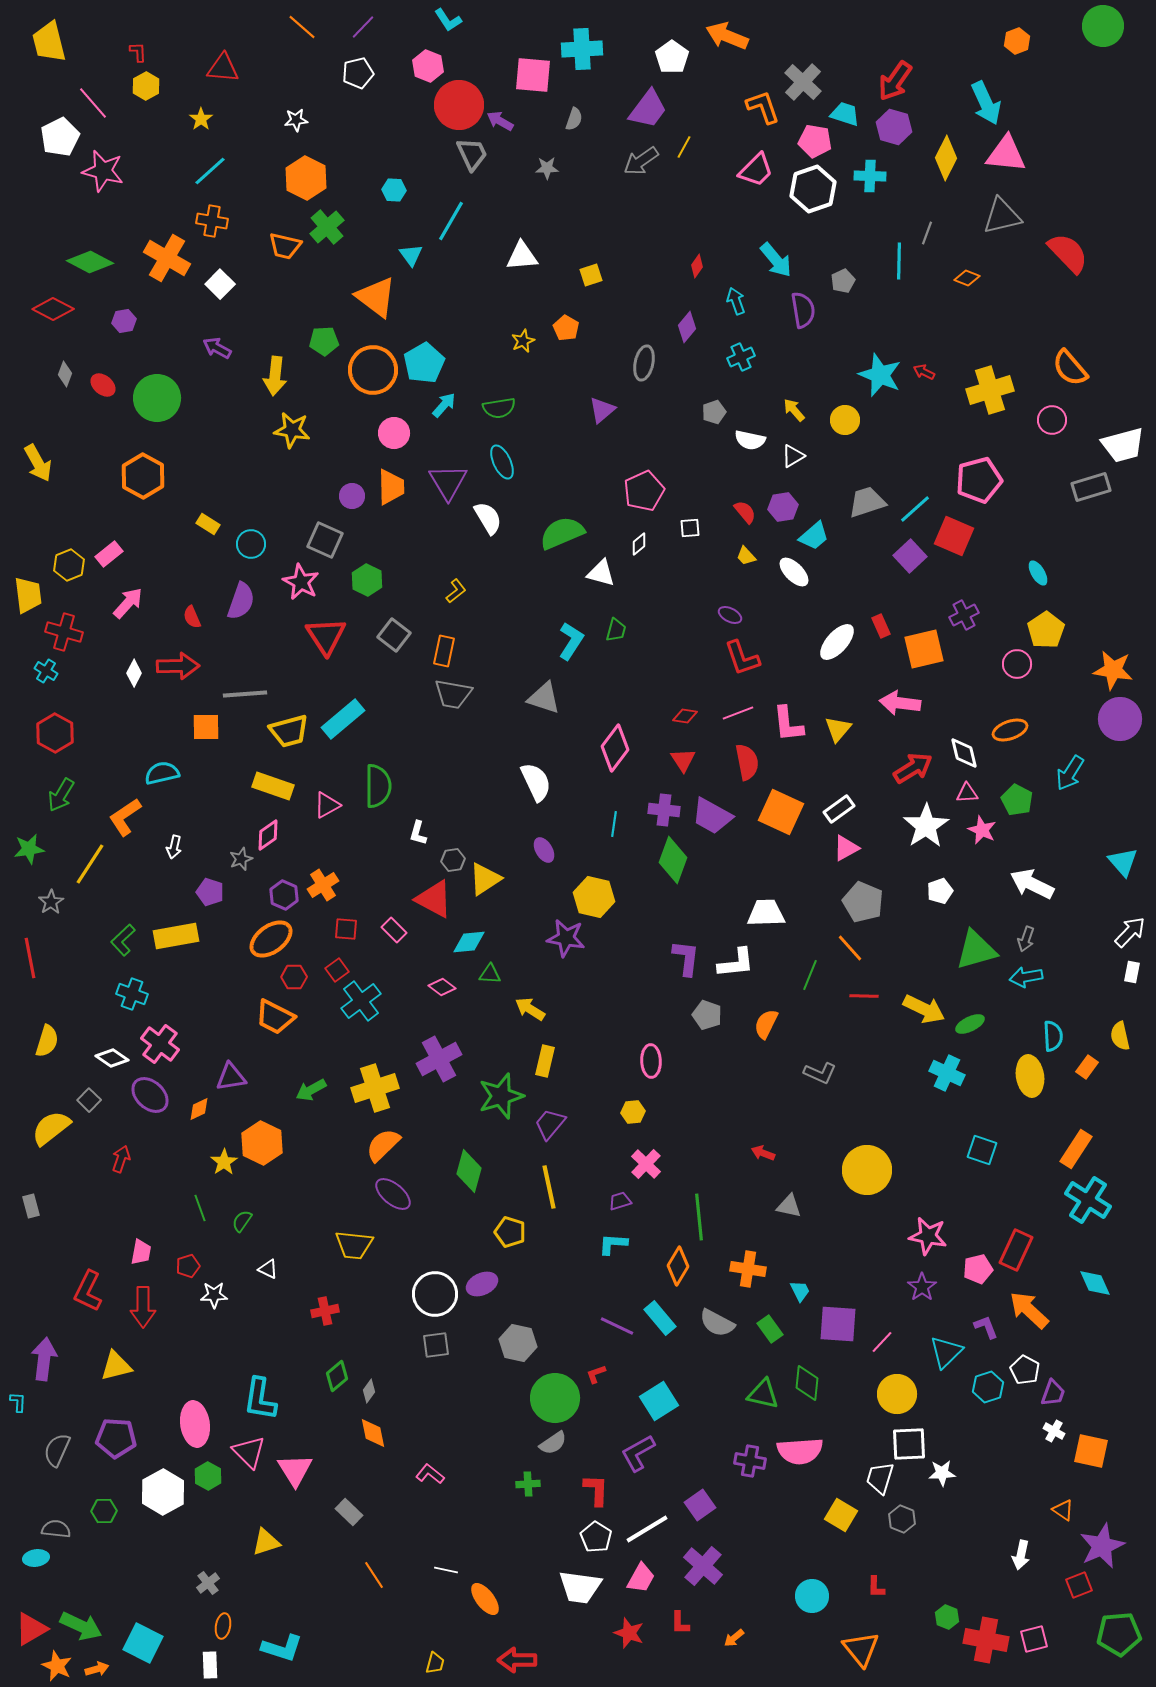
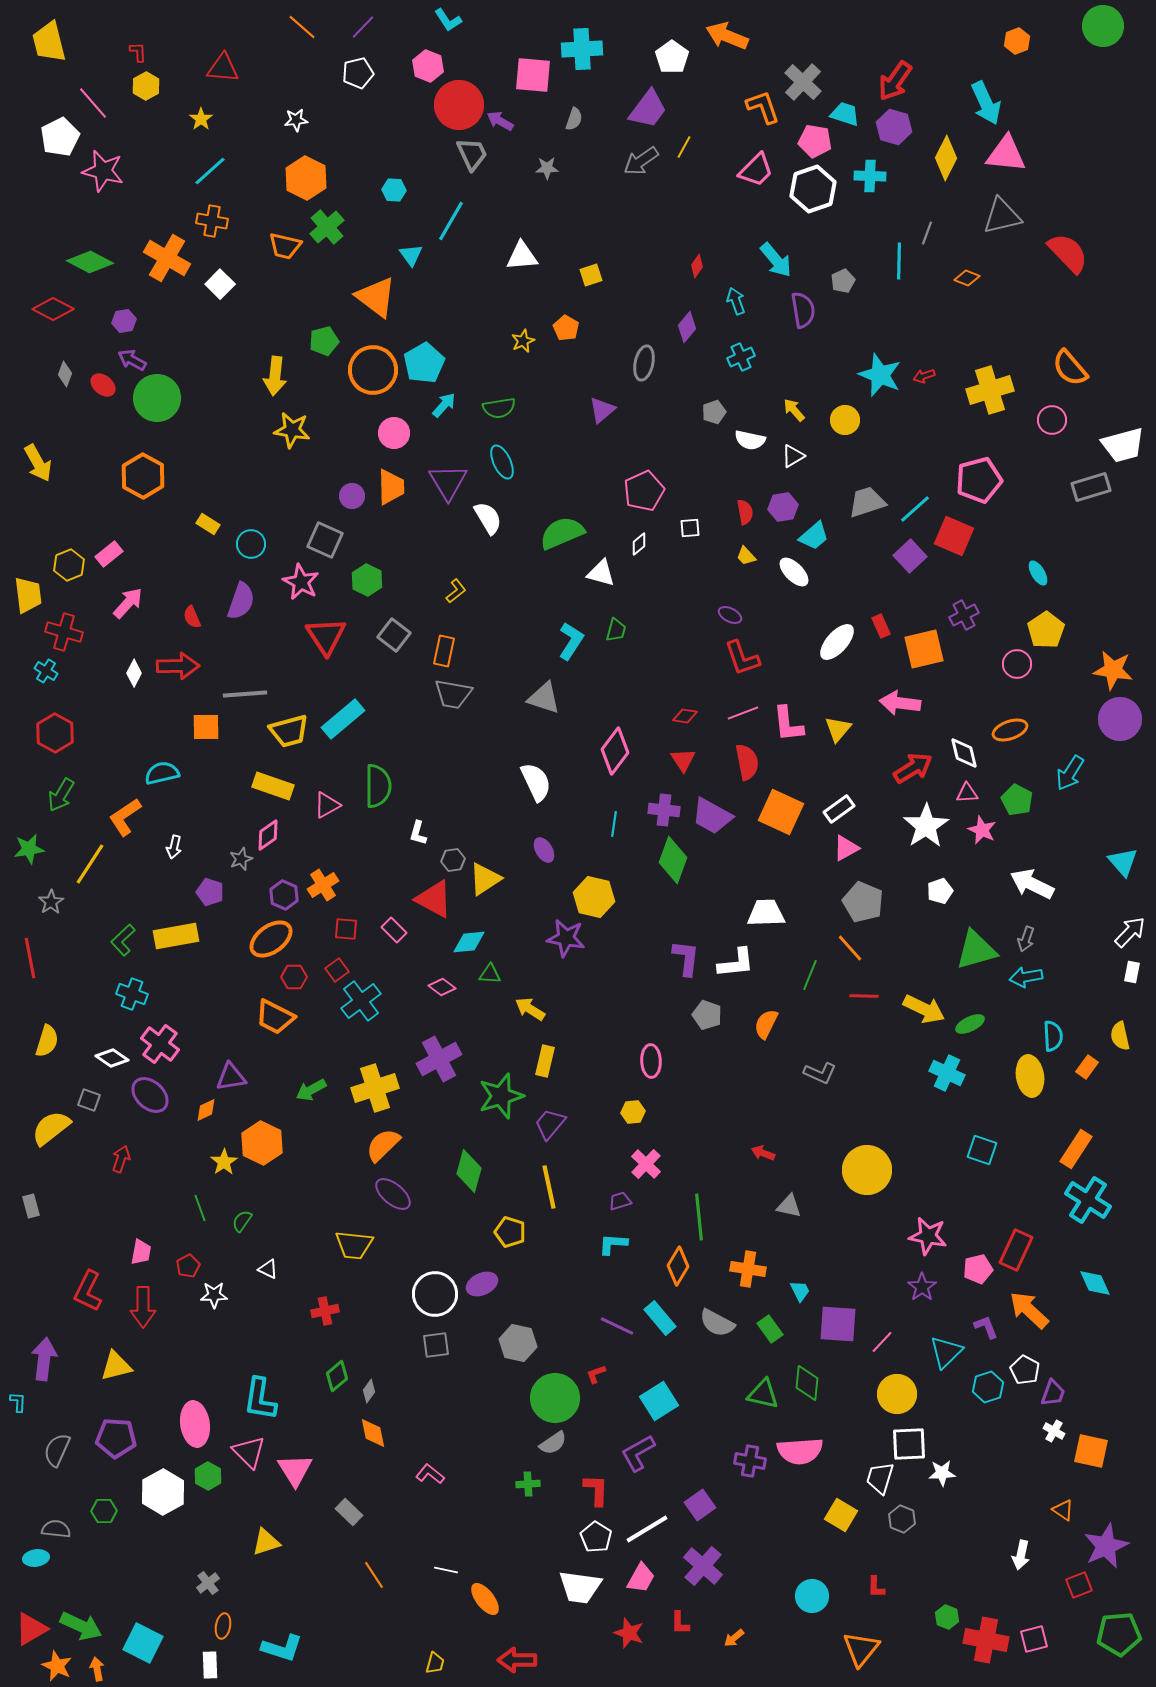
green pentagon at (324, 341): rotated 12 degrees counterclockwise
purple arrow at (217, 348): moved 85 px left, 12 px down
red arrow at (924, 372): moved 4 px down; rotated 45 degrees counterclockwise
red semicircle at (745, 512): rotated 30 degrees clockwise
pink line at (738, 713): moved 5 px right
pink diamond at (615, 748): moved 3 px down
gray square at (89, 1100): rotated 25 degrees counterclockwise
orange diamond at (199, 1109): moved 7 px right, 1 px down
red pentagon at (188, 1266): rotated 10 degrees counterclockwise
purple star at (1102, 1546): moved 4 px right
orange triangle at (861, 1649): rotated 18 degrees clockwise
orange arrow at (97, 1669): rotated 85 degrees counterclockwise
